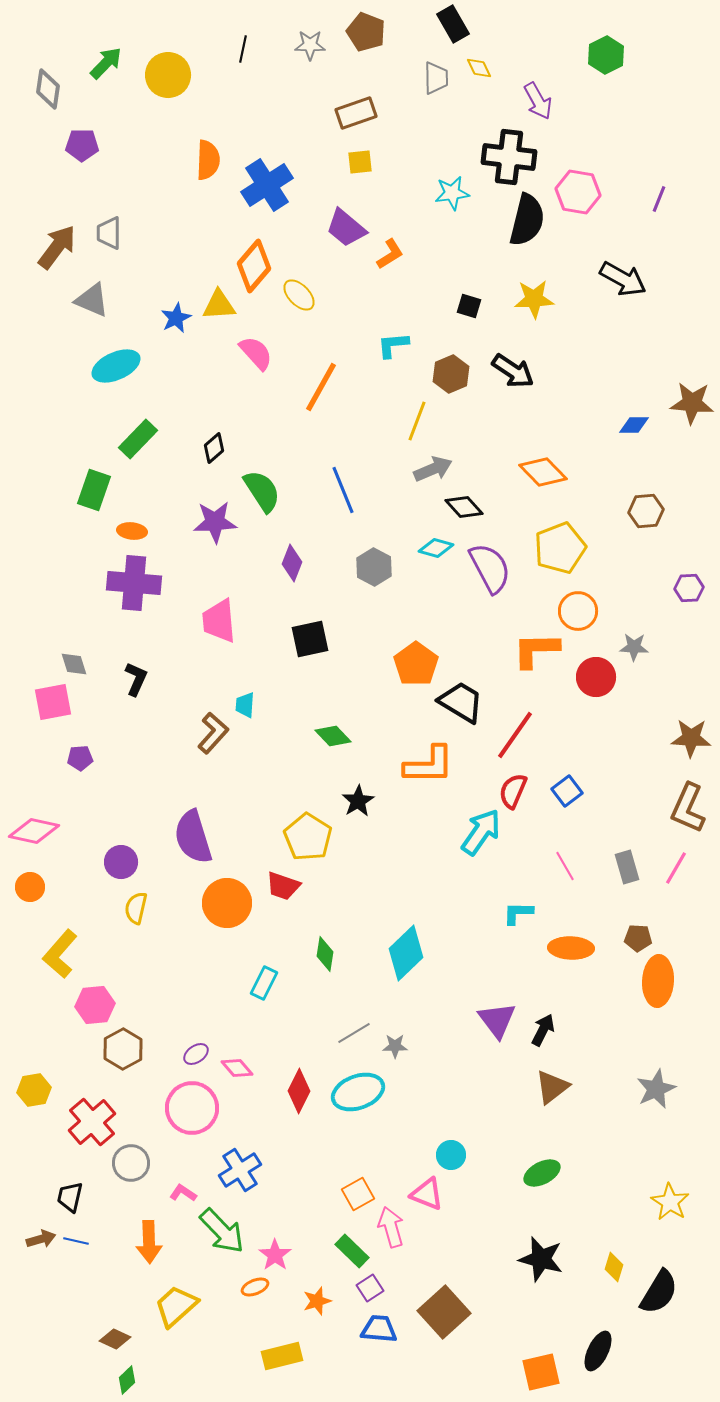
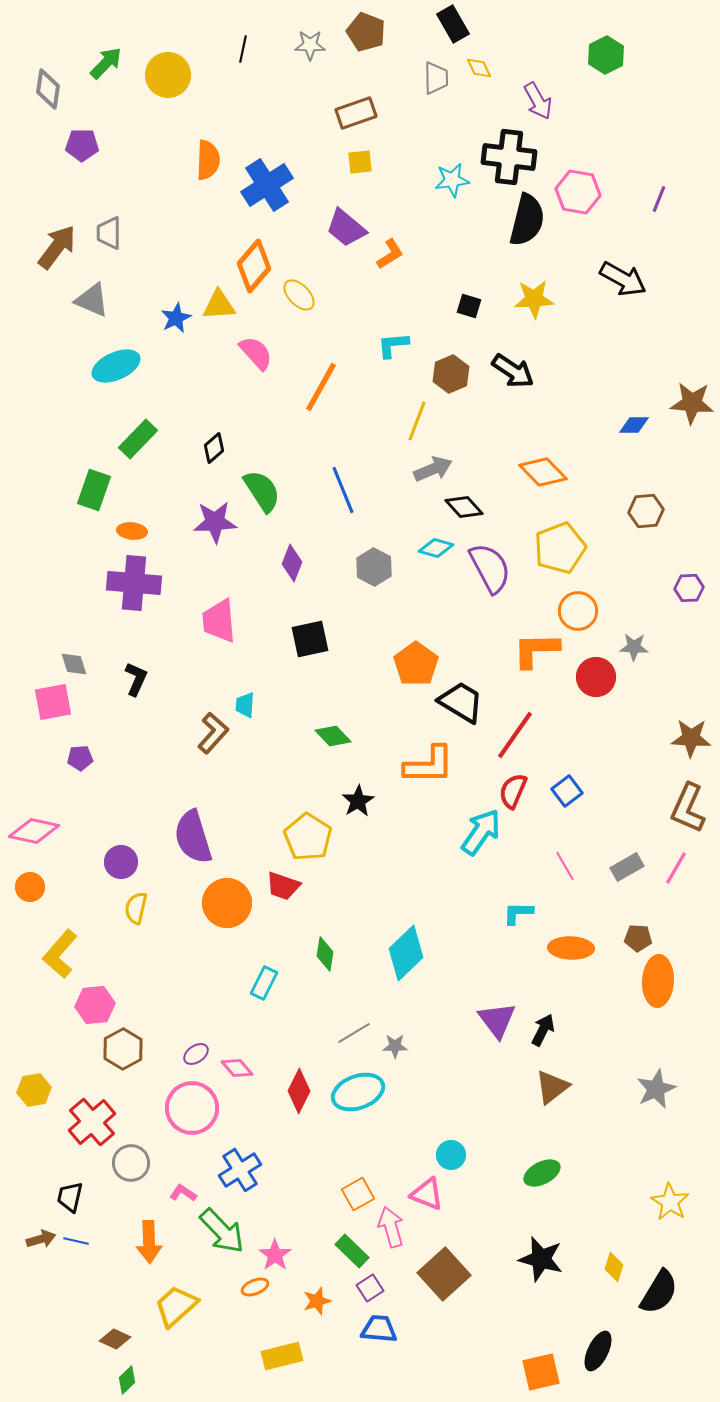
cyan star at (452, 193): moved 13 px up
gray rectangle at (627, 867): rotated 76 degrees clockwise
brown square at (444, 1312): moved 38 px up
